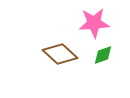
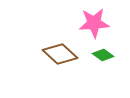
green diamond: rotated 55 degrees clockwise
